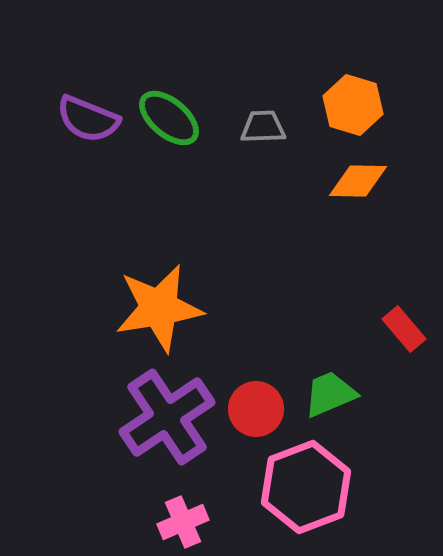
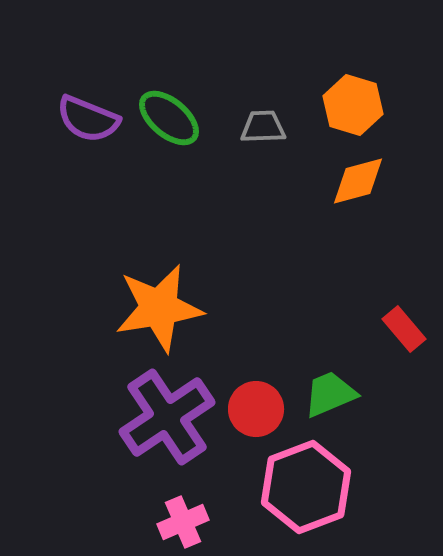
orange diamond: rotated 16 degrees counterclockwise
